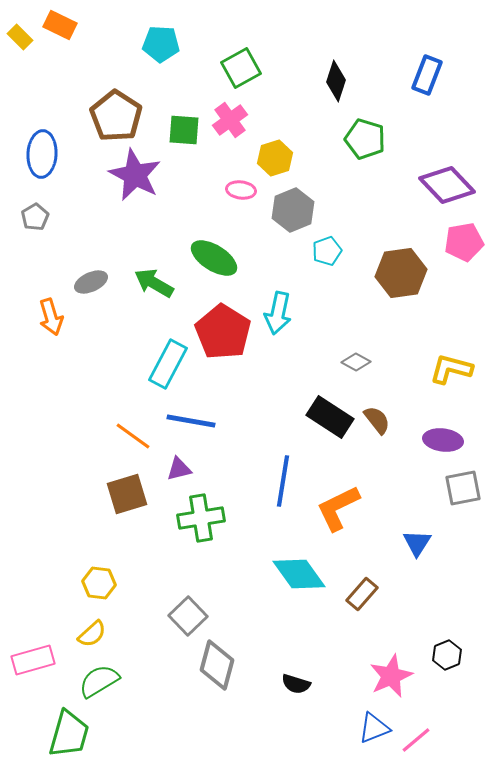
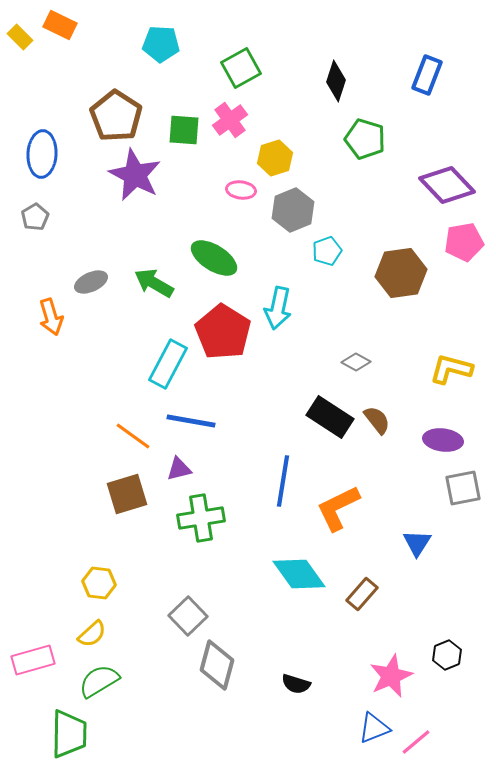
cyan arrow at (278, 313): moved 5 px up
green trapezoid at (69, 734): rotated 15 degrees counterclockwise
pink line at (416, 740): moved 2 px down
